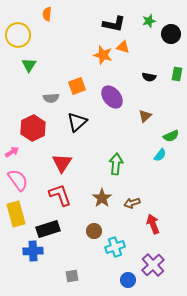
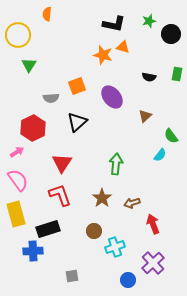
green semicircle: rotated 77 degrees clockwise
pink arrow: moved 5 px right
purple cross: moved 2 px up
